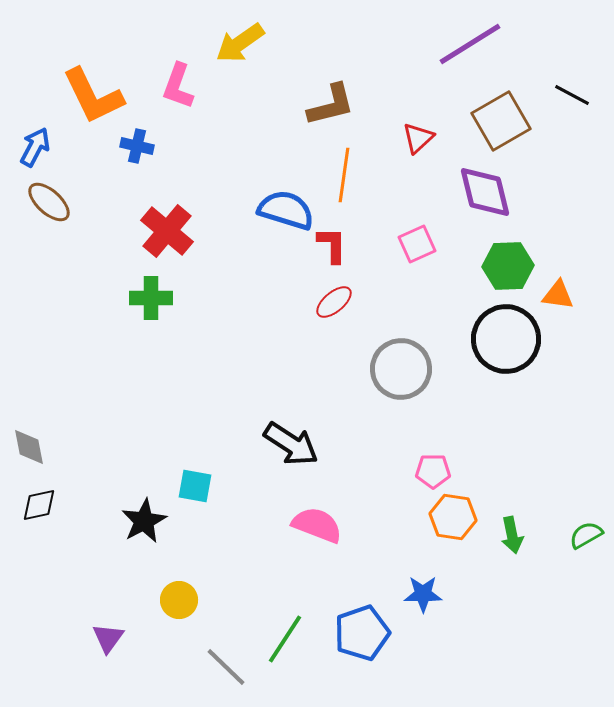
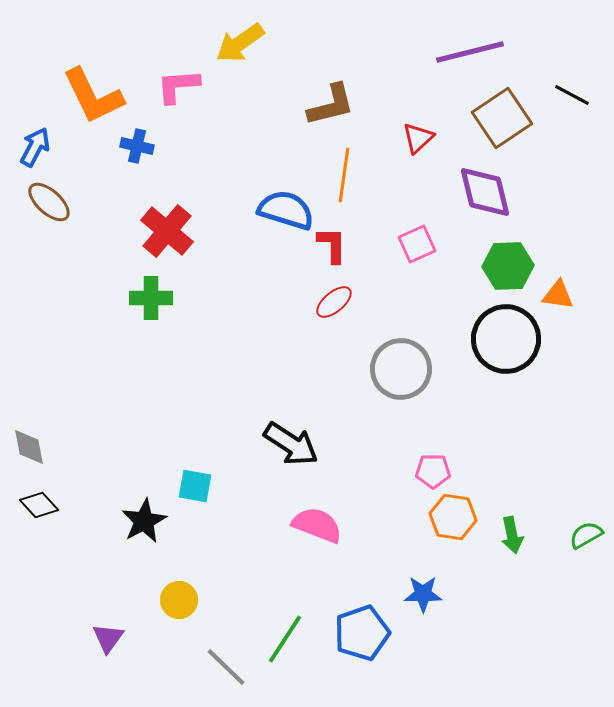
purple line: moved 8 px down; rotated 18 degrees clockwise
pink L-shape: rotated 66 degrees clockwise
brown square: moved 1 px right, 3 px up; rotated 4 degrees counterclockwise
black diamond: rotated 60 degrees clockwise
